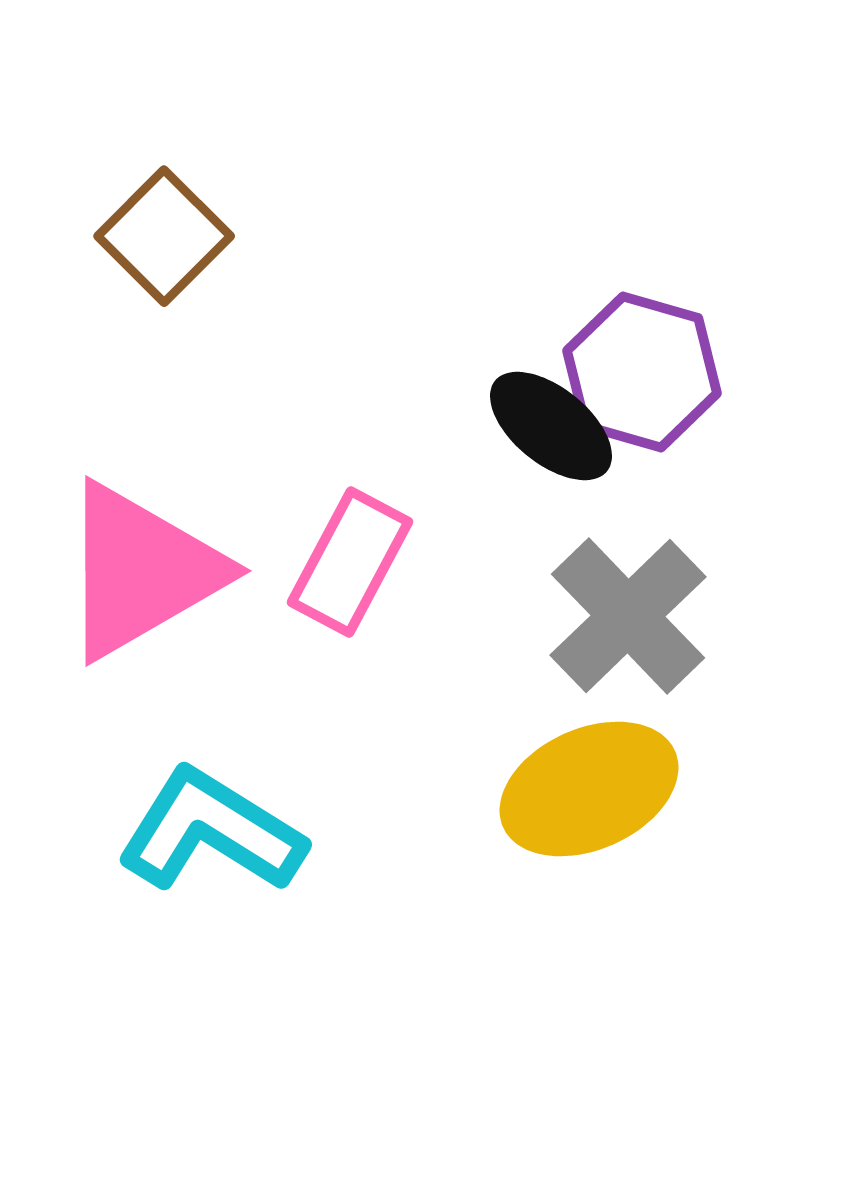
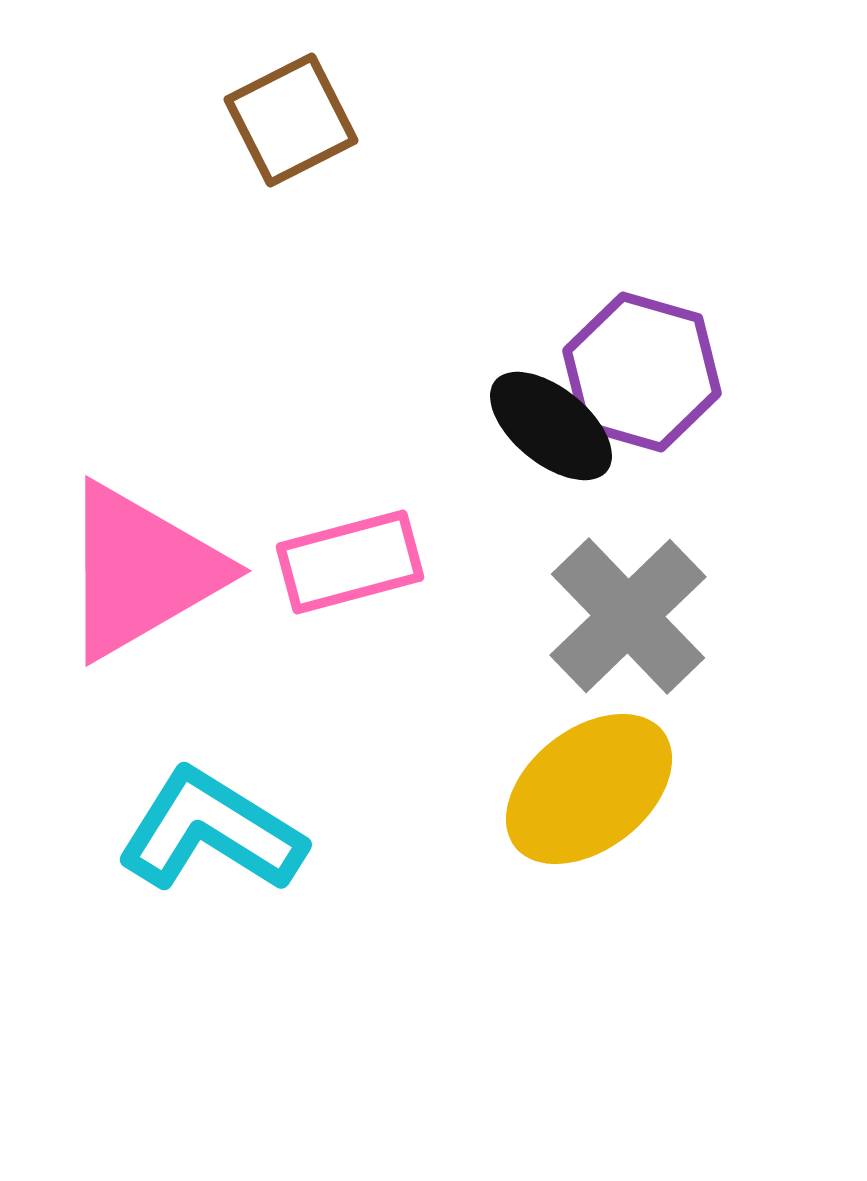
brown square: moved 127 px right, 116 px up; rotated 18 degrees clockwise
pink rectangle: rotated 47 degrees clockwise
yellow ellipse: rotated 14 degrees counterclockwise
